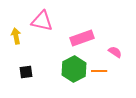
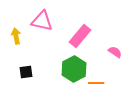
pink rectangle: moved 2 px left, 2 px up; rotated 30 degrees counterclockwise
orange line: moved 3 px left, 12 px down
